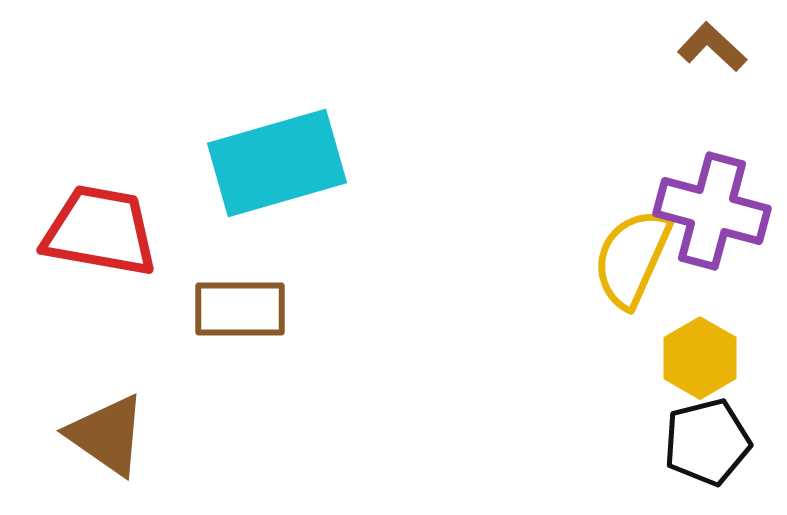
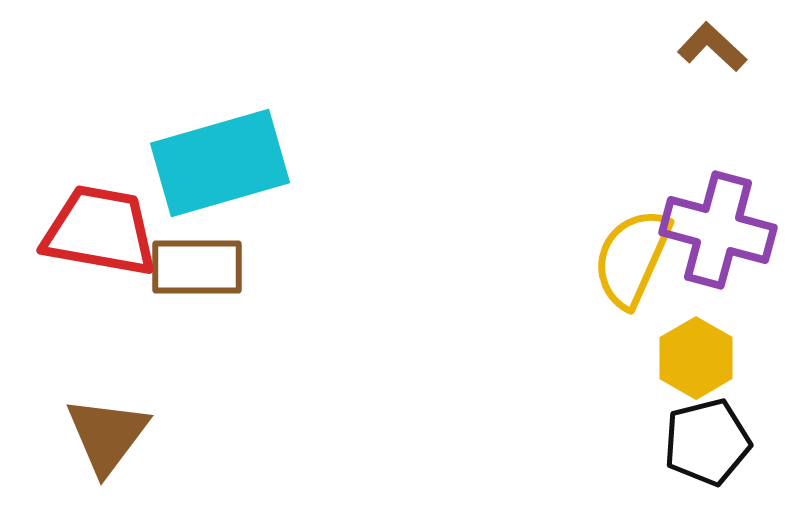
cyan rectangle: moved 57 px left
purple cross: moved 6 px right, 19 px down
brown rectangle: moved 43 px left, 42 px up
yellow hexagon: moved 4 px left
brown triangle: rotated 32 degrees clockwise
